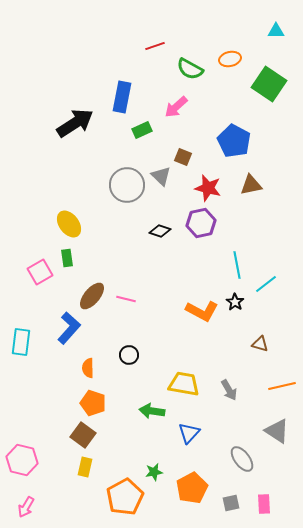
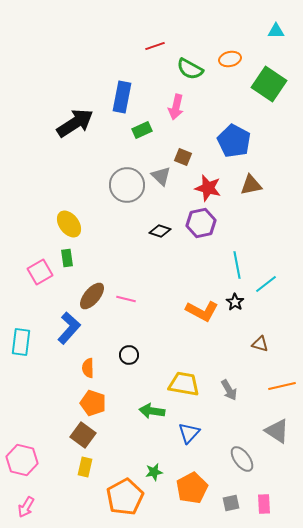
pink arrow at (176, 107): rotated 35 degrees counterclockwise
